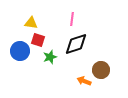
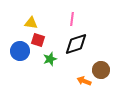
green star: moved 2 px down
